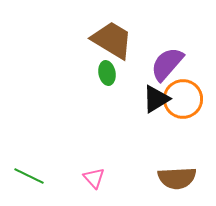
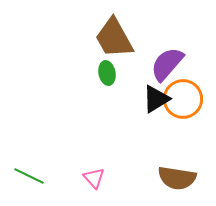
brown trapezoid: moved 2 px right, 2 px up; rotated 150 degrees counterclockwise
brown semicircle: rotated 12 degrees clockwise
